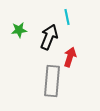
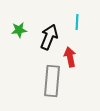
cyan line: moved 10 px right, 5 px down; rotated 14 degrees clockwise
red arrow: rotated 30 degrees counterclockwise
